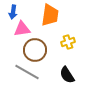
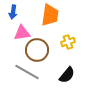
pink triangle: moved 4 px down
brown circle: moved 2 px right
black semicircle: rotated 108 degrees counterclockwise
